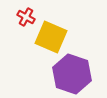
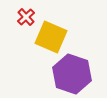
red cross: rotated 18 degrees clockwise
